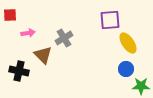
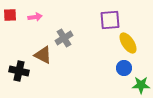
pink arrow: moved 7 px right, 16 px up
brown triangle: rotated 18 degrees counterclockwise
blue circle: moved 2 px left, 1 px up
green star: moved 1 px up
